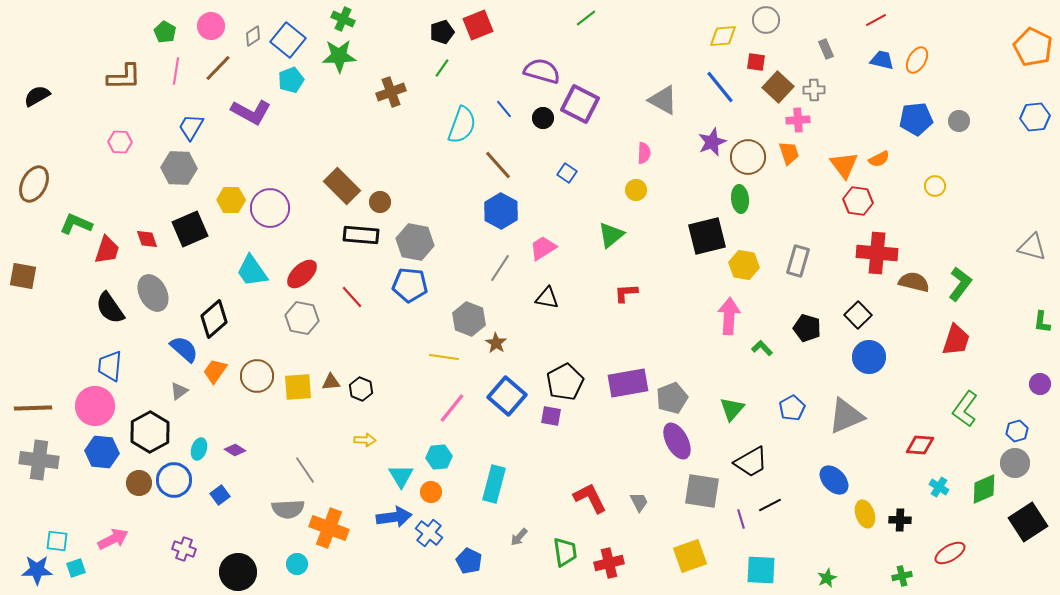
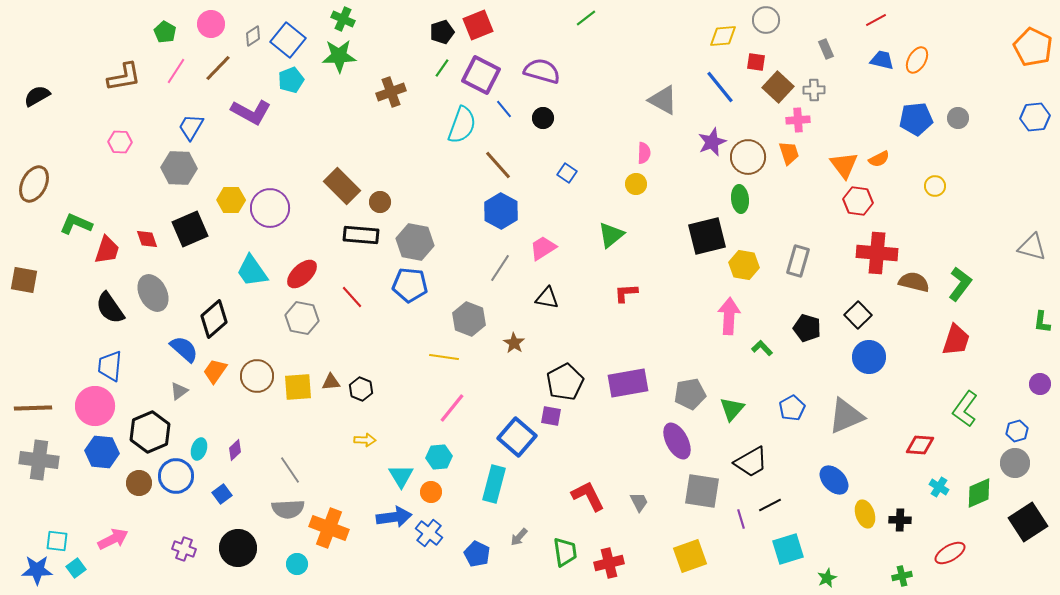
pink circle at (211, 26): moved 2 px up
pink line at (176, 71): rotated 24 degrees clockwise
brown L-shape at (124, 77): rotated 9 degrees counterclockwise
purple square at (580, 104): moved 99 px left, 29 px up
gray circle at (959, 121): moved 1 px left, 3 px up
yellow circle at (636, 190): moved 6 px up
brown square at (23, 276): moved 1 px right, 4 px down
brown star at (496, 343): moved 18 px right
blue square at (507, 396): moved 10 px right, 41 px down
gray pentagon at (672, 398): moved 18 px right, 4 px up; rotated 12 degrees clockwise
black hexagon at (150, 432): rotated 6 degrees clockwise
purple diamond at (235, 450): rotated 75 degrees counterclockwise
gray line at (305, 470): moved 15 px left
blue circle at (174, 480): moved 2 px right, 4 px up
green diamond at (984, 489): moved 5 px left, 4 px down
blue square at (220, 495): moved 2 px right, 1 px up
red L-shape at (590, 498): moved 2 px left, 2 px up
blue pentagon at (469, 561): moved 8 px right, 7 px up
cyan square at (76, 568): rotated 18 degrees counterclockwise
cyan square at (761, 570): moved 27 px right, 21 px up; rotated 20 degrees counterclockwise
black circle at (238, 572): moved 24 px up
